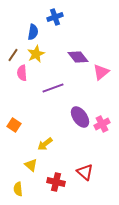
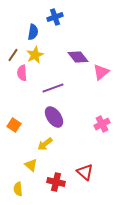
yellow star: moved 1 px left, 1 px down
purple ellipse: moved 26 px left
